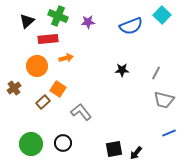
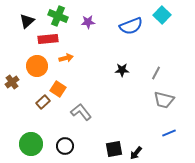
brown cross: moved 2 px left, 6 px up
black circle: moved 2 px right, 3 px down
